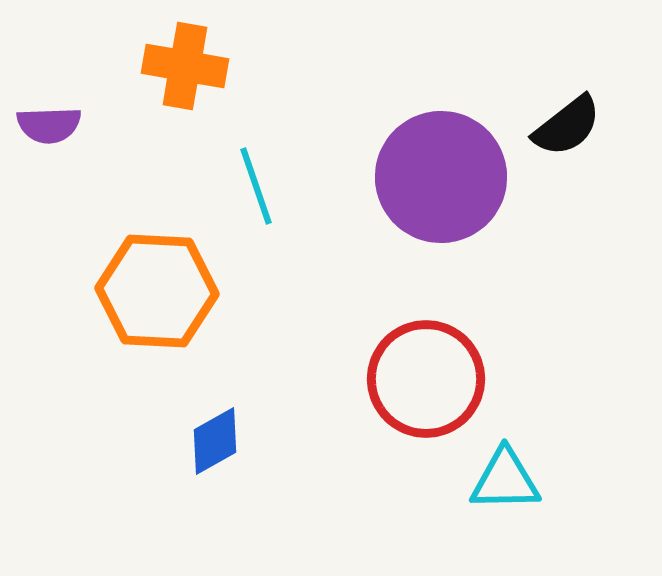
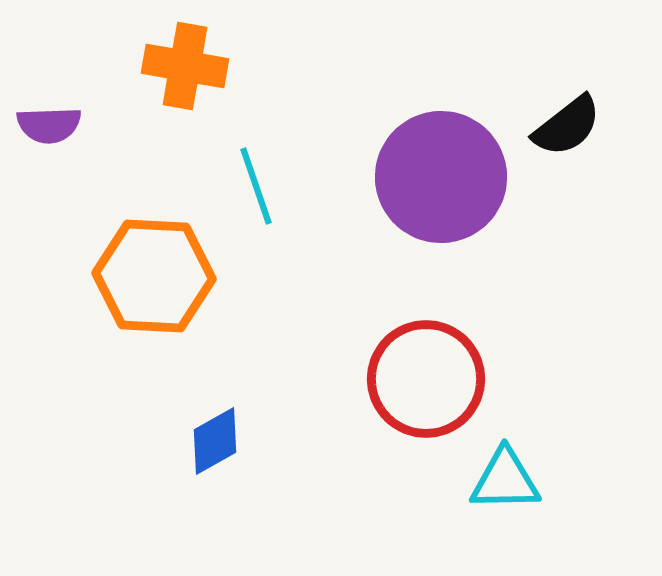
orange hexagon: moved 3 px left, 15 px up
